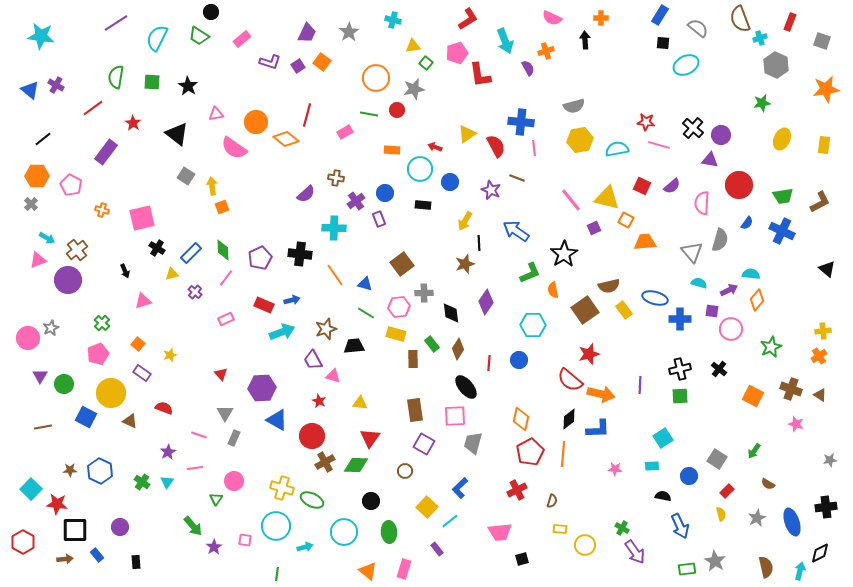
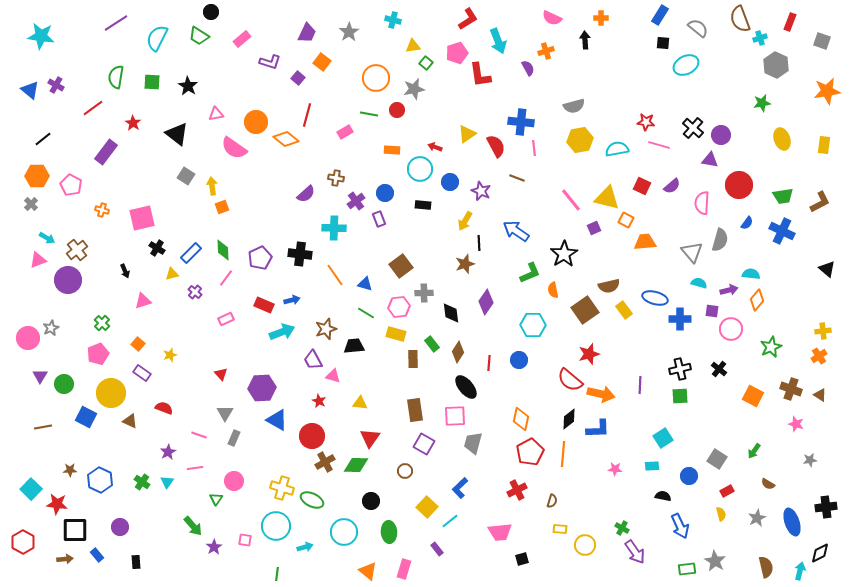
cyan arrow at (505, 41): moved 7 px left
purple square at (298, 66): moved 12 px down; rotated 16 degrees counterclockwise
orange star at (826, 89): moved 1 px right, 2 px down
yellow ellipse at (782, 139): rotated 45 degrees counterclockwise
purple star at (491, 190): moved 10 px left, 1 px down
brown square at (402, 264): moved 1 px left, 2 px down
purple arrow at (729, 290): rotated 12 degrees clockwise
brown diamond at (458, 349): moved 3 px down
gray star at (830, 460): moved 20 px left
blue hexagon at (100, 471): moved 9 px down
red rectangle at (727, 491): rotated 16 degrees clockwise
